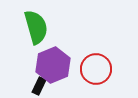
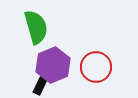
red circle: moved 2 px up
black rectangle: moved 1 px right
